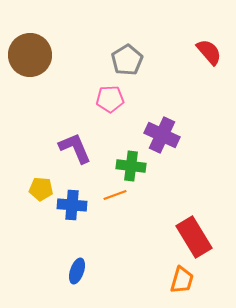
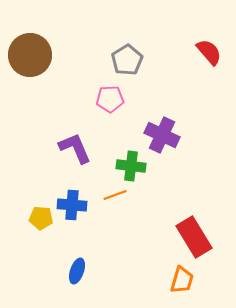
yellow pentagon: moved 29 px down
